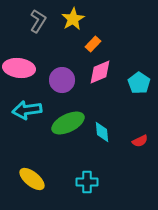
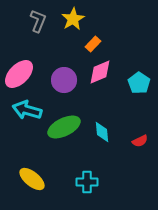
gray L-shape: rotated 10 degrees counterclockwise
pink ellipse: moved 6 px down; rotated 52 degrees counterclockwise
purple circle: moved 2 px right
cyan arrow: rotated 24 degrees clockwise
green ellipse: moved 4 px left, 4 px down
